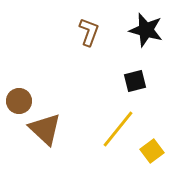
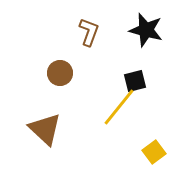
brown circle: moved 41 px right, 28 px up
yellow line: moved 1 px right, 22 px up
yellow square: moved 2 px right, 1 px down
